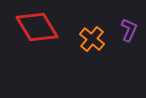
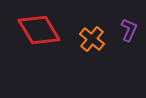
red diamond: moved 2 px right, 3 px down
